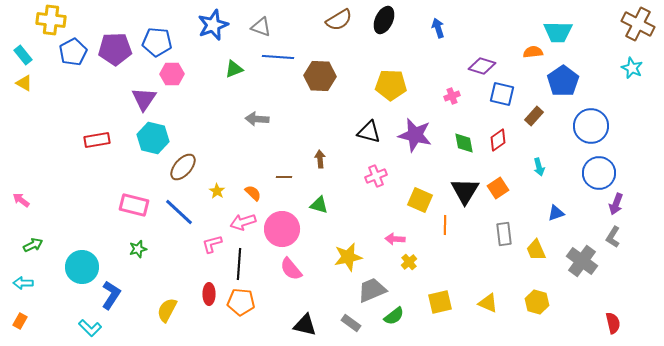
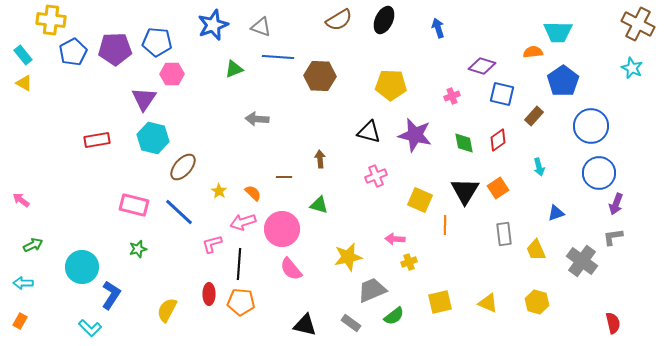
yellow star at (217, 191): moved 2 px right
gray L-shape at (613, 237): rotated 50 degrees clockwise
yellow cross at (409, 262): rotated 21 degrees clockwise
